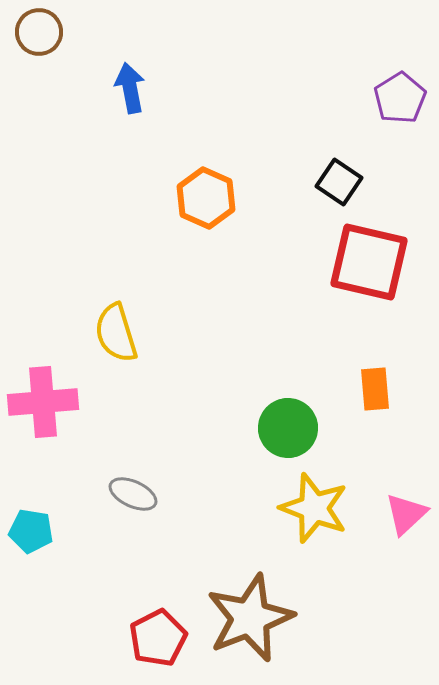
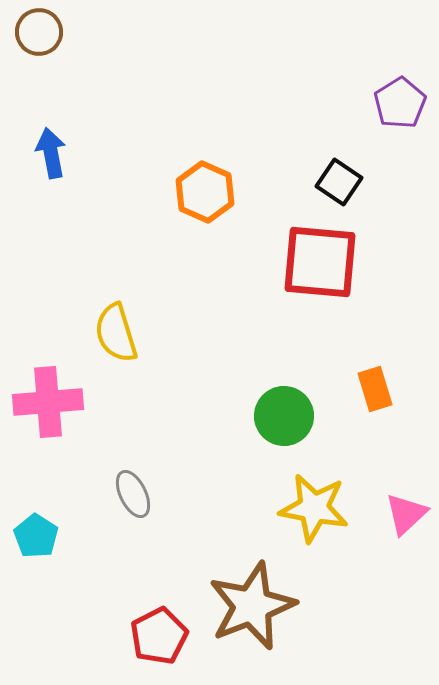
blue arrow: moved 79 px left, 65 px down
purple pentagon: moved 5 px down
orange hexagon: moved 1 px left, 6 px up
red square: moved 49 px left; rotated 8 degrees counterclockwise
orange rectangle: rotated 12 degrees counterclockwise
pink cross: moved 5 px right
green circle: moved 4 px left, 12 px up
gray ellipse: rotated 39 degrees clockwise
yellow star: rotated 10 degrees counterclockwise
cyan pentagon: moved 5 px right, 5 px down; rotated 24 degrees clockwise
brown star: moved 2 px right, 12 px up
red pentagon: moved 1 px right, 2 px up
